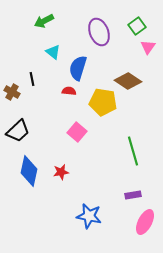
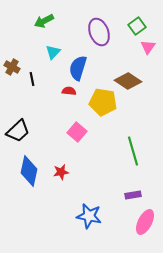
cyan triangle: rotated 35 degrees clockwise
brown cross: moved 25 px up
